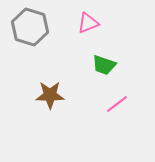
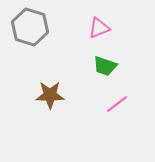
pink triangle: moved 11 px right, 5 px down
green trapezoid: moved 1 px right, 1 px down
